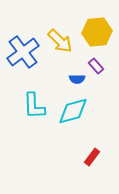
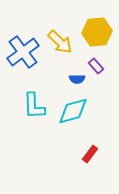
yellow arrow: moved 1 px down
red rectangle: moved 2 px left, 3 px up
